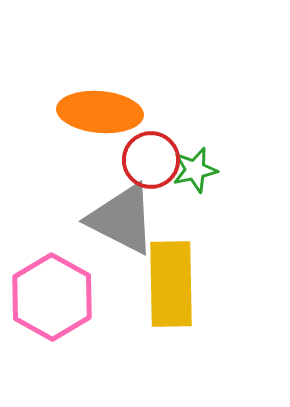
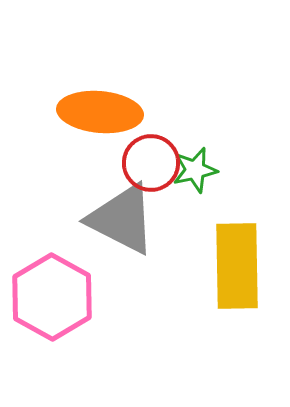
red circle: moved 3 px down
yellow rectangle: moved 66 px right, 18 px up
